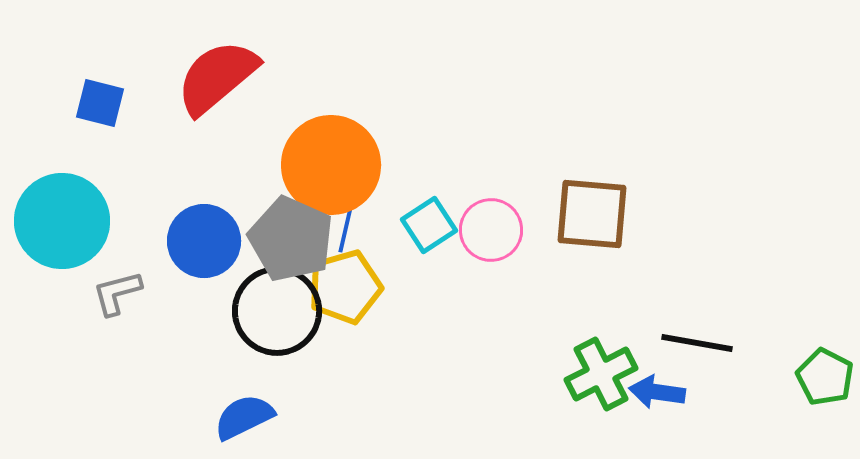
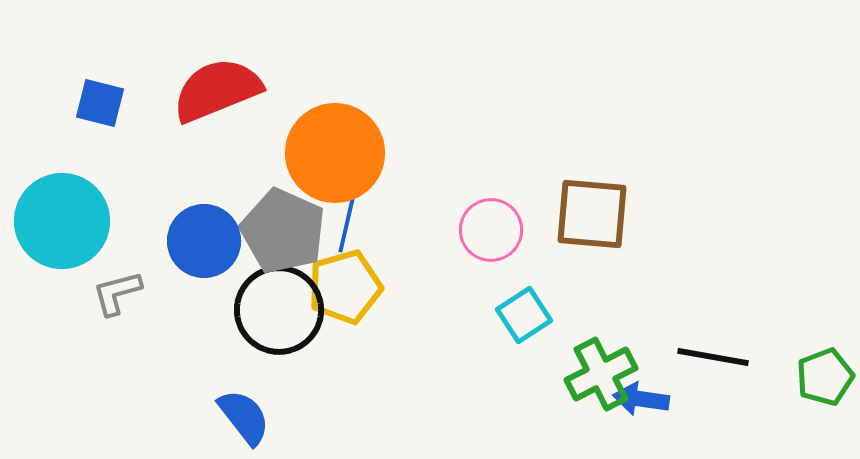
red semicircle: moved 13 px down; rotated 18 degrees clockwise
orange circle: moved 4 px right, 12 px up
cyan square: moved 95 px right, 90 px down
gray pentagon: moved 8 px left, 8 px up
black circle: moved 2 px right, 1 px up
black line: moved 16 px right, 14 px down
green pentagon: rotated 24 degrees clockwise
blue arrow: moved 16 px left, 7 px down
blue semicircle: rotated 78 degrees clockwise
